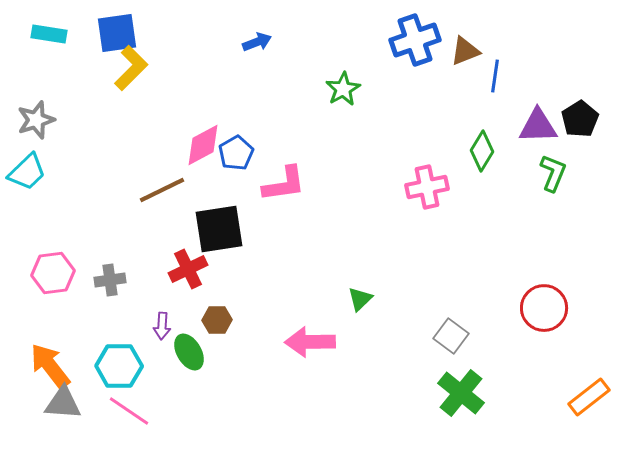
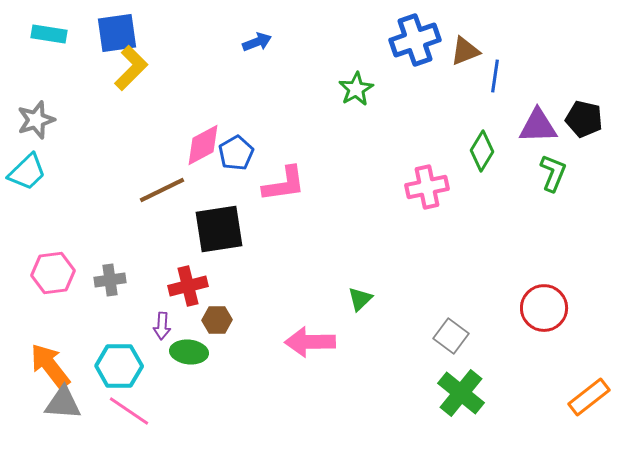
green star: moved 13 px right
black pentagon: moved 4 px right; rotated 27 degrees counterclockwise
red cross: moved 17 px down; rotated 12 degrees clockwise
green ellipse: rotated 54 degrees counterclockwise
